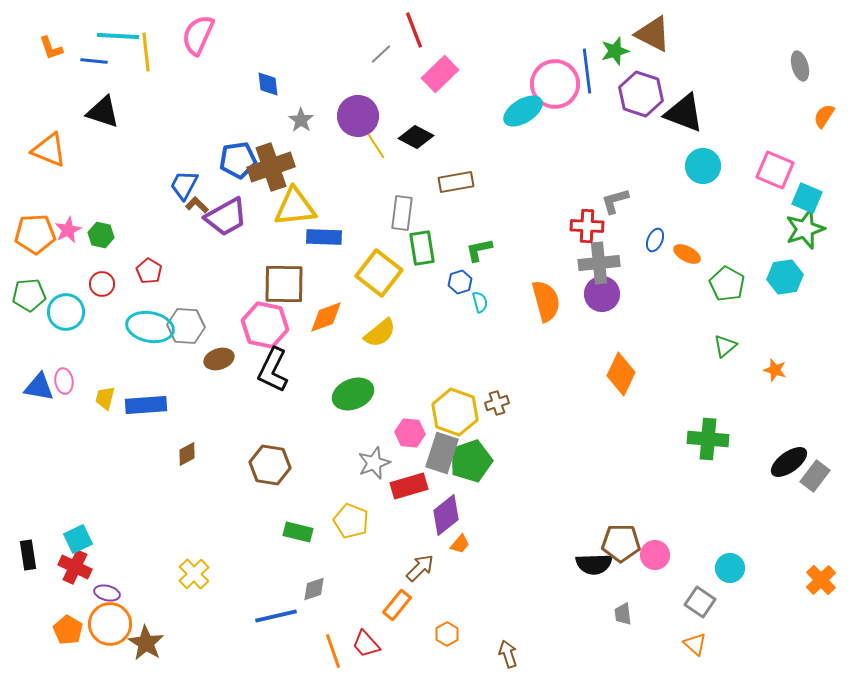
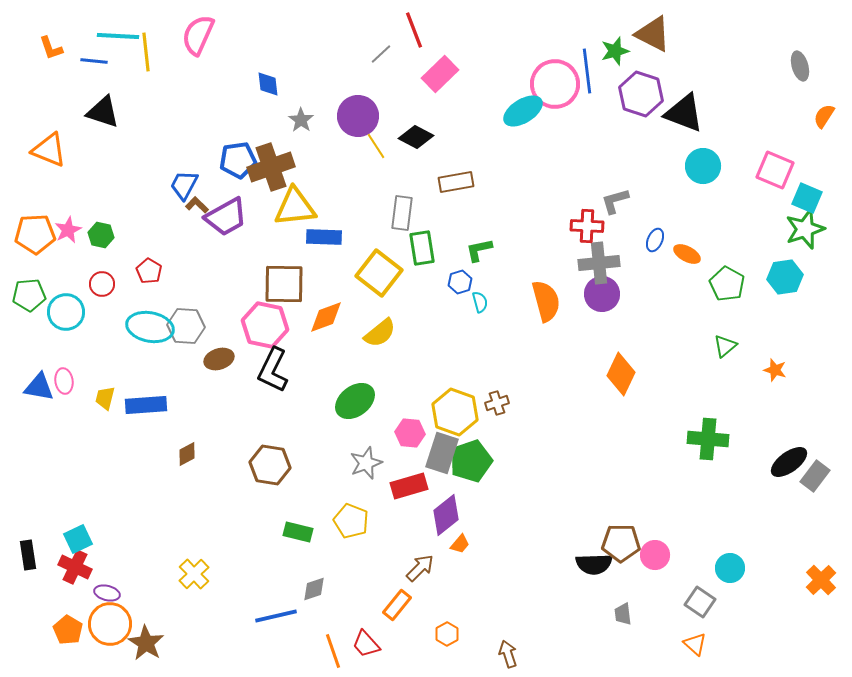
green ellipse at (353, 394): moved 2 px right, 7 px down; rotated 15 degrees counterclockwise
gray star at (374, 463): moved 8 px left
